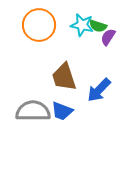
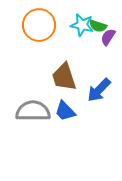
blue trapezoid: moved 3 px right; rotated 25 degrees clockwise
